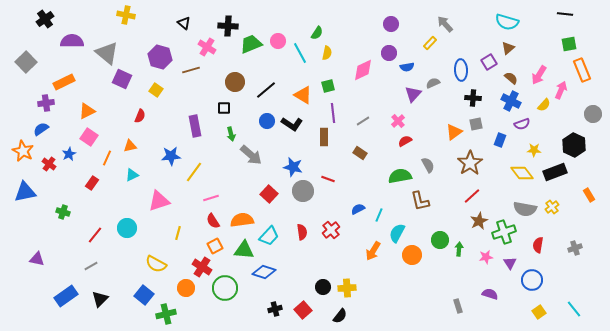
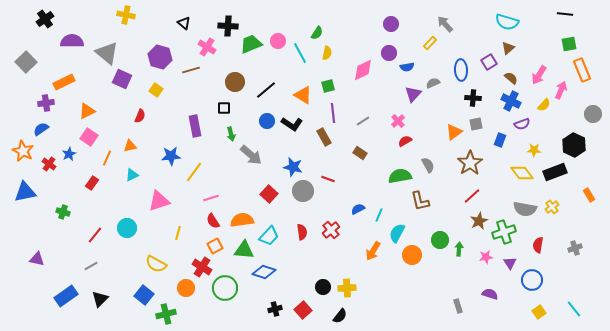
brown rectangle at (324, 137): rotated 30 degrees counterclockwise
